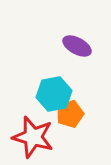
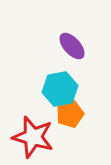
purple ellipse: moved 5 px left; rotated 20 degrees clockwise
cyan hexagon: moved 6 px right, 5 px up
